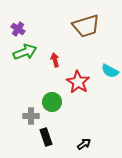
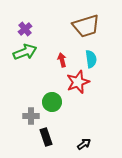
purple cross: moved 7 px right; rotated 16 degrees clockwise
red arrow: moved 7 px right
cyan semicircle: moved 19 px left, 12 px up; rotated 126 degrees counterclockwise
red star: rotated 20 degrees clockwise
